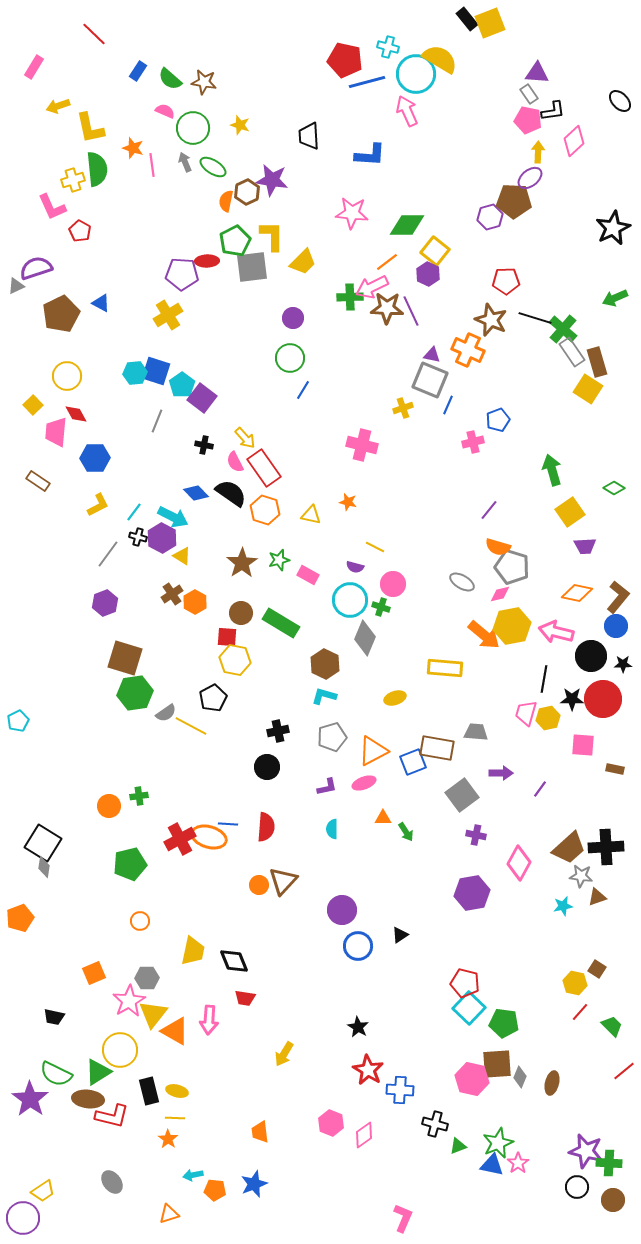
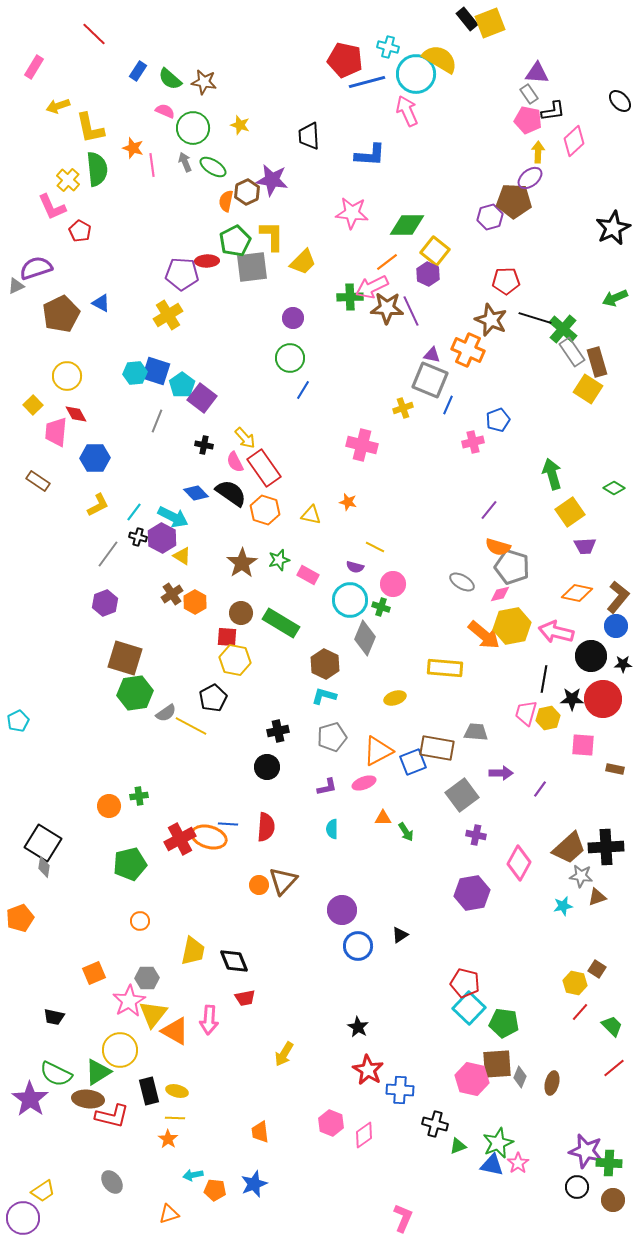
yellow cross at (73, 180): moved 5 px left; rotated 30 degrees counterclockwise
green arrow at (552, 470): moved 4 px down
orange triangle at (373, 751): moved 5 px right
red trapezoid at (245, 998): rotated 20 degrees counterclockwise
red line at (624, 1071): moved 10 px left, 3 px up
